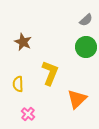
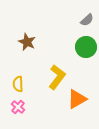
gray semicircle: moved 1 px right
brown star: moved 4 px right
yellow L-shape: moved 7 px right, 4 px down; rotated 15 degrees clockwise
orange triangle: rotated 15 degrees clockwise
pink cross: moved 10 px left, 7 px up
